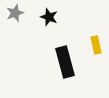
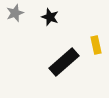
black star: moved 1 px right
black rectangle: moved 1 px left; rotated 64 degrees clockwise
